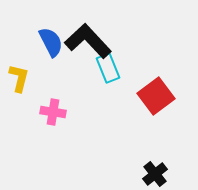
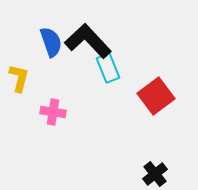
blue semicircle: rotated 8 degrees clockwise
